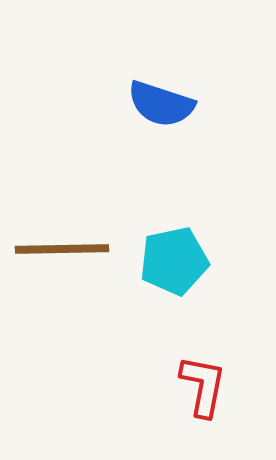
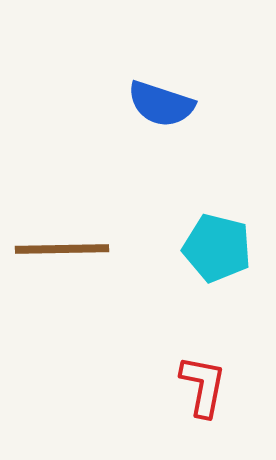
cyan pentagon: moved 43 px right, 13 px up; rotated 26 degrees clockwise
